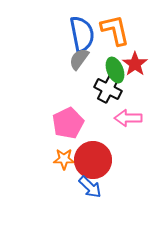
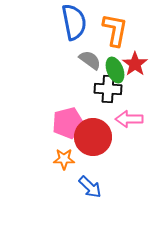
orange L-shape: rotated 24 degrees clockwise
blue semicircle: moved 8 px left, 12 px up
gray semicircle: moved 11 px right, 1 px down; rotated 90 degrees clockwise
black cross: rotated 24 degrees counterclockwise
pink arrow: moved 1 px right, 1 px down
pink pentagon: rotated 12 degrees clockwise
red circle: moved 23 px up
